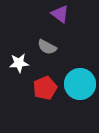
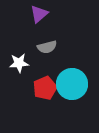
purple triangle: moved 21 px left; rotated 42 degrees clockwise
gray semicircle: rotated 42 degrees counterclockwise
cyan circle: moved 8 px left
